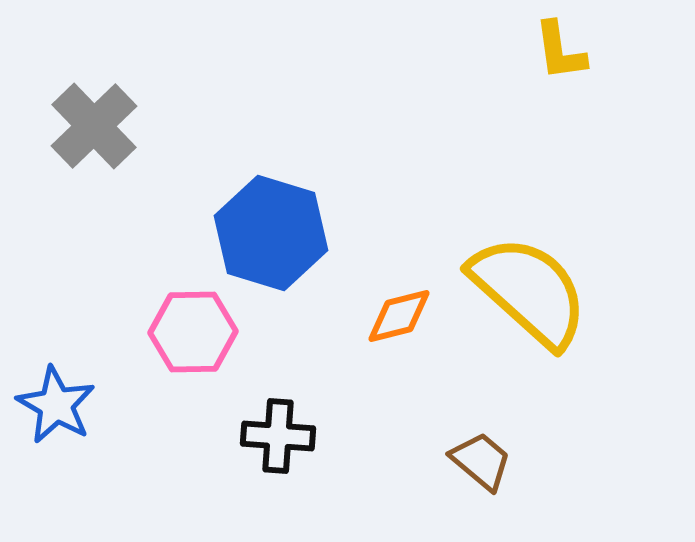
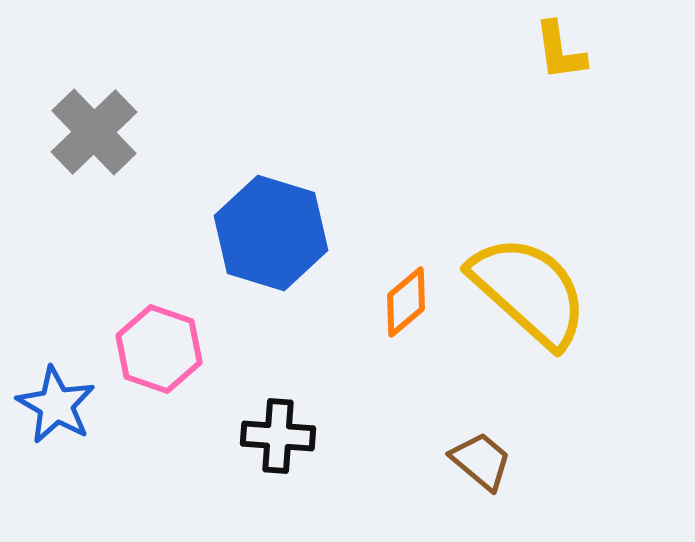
gray cross: moved 6 px down
orange diamond: moved 7 px right, 14 px up; rotated 26 degrees counterclockwise
pink hexagon: moved 34 px left, 17 px down; rotated 20 degrees clockwise
